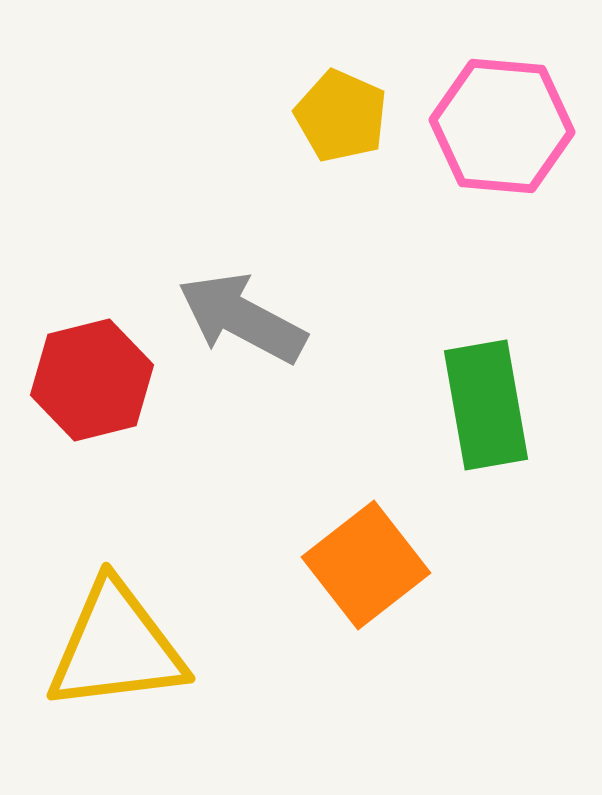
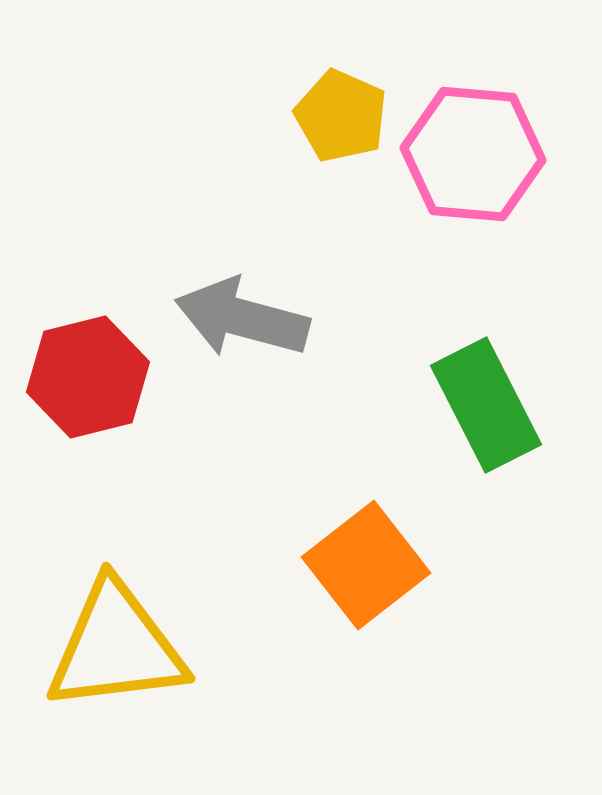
pink hexagon: moved 29 px left, 28 px down
gray arrow: rotated 13 degrees counterclockwise
red hexagon: moved 4 px left, 3 px up
green rectangle: rotated 17 degrees counterclockwise
